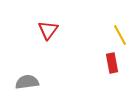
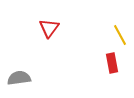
red triangle: moved 1 px right, 2 px up
gray semicircle: moved 8 px left, 4 px up
